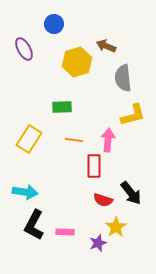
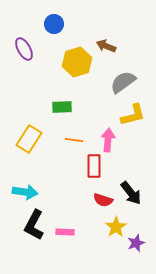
gray semicircle: moved 4 px down; rotated 60 degrees clockwise
purple star: moved 38 px right
